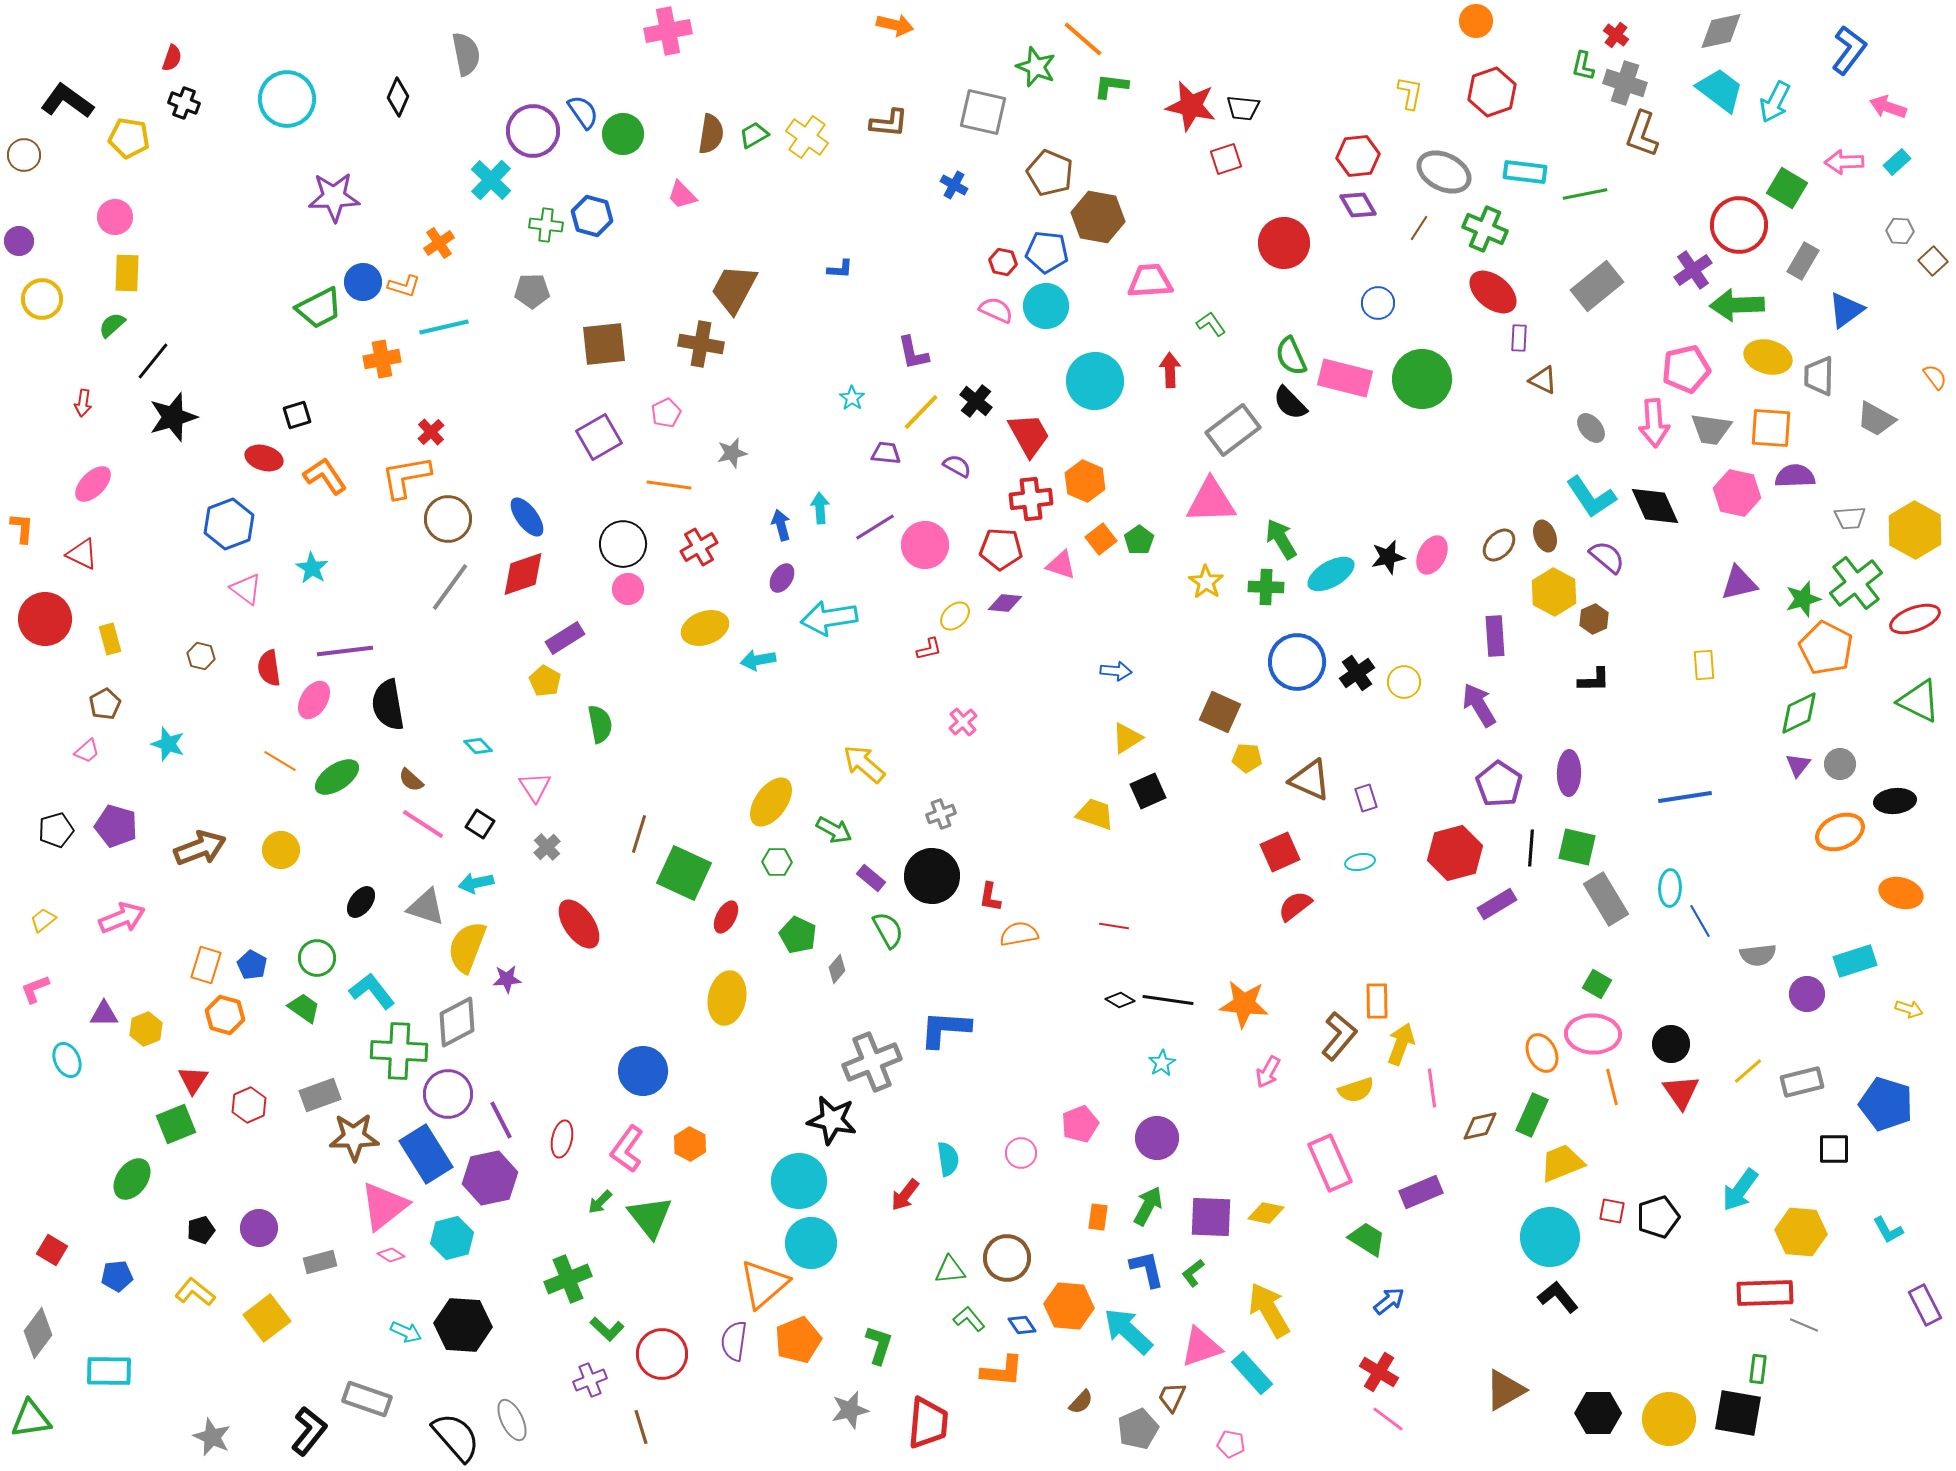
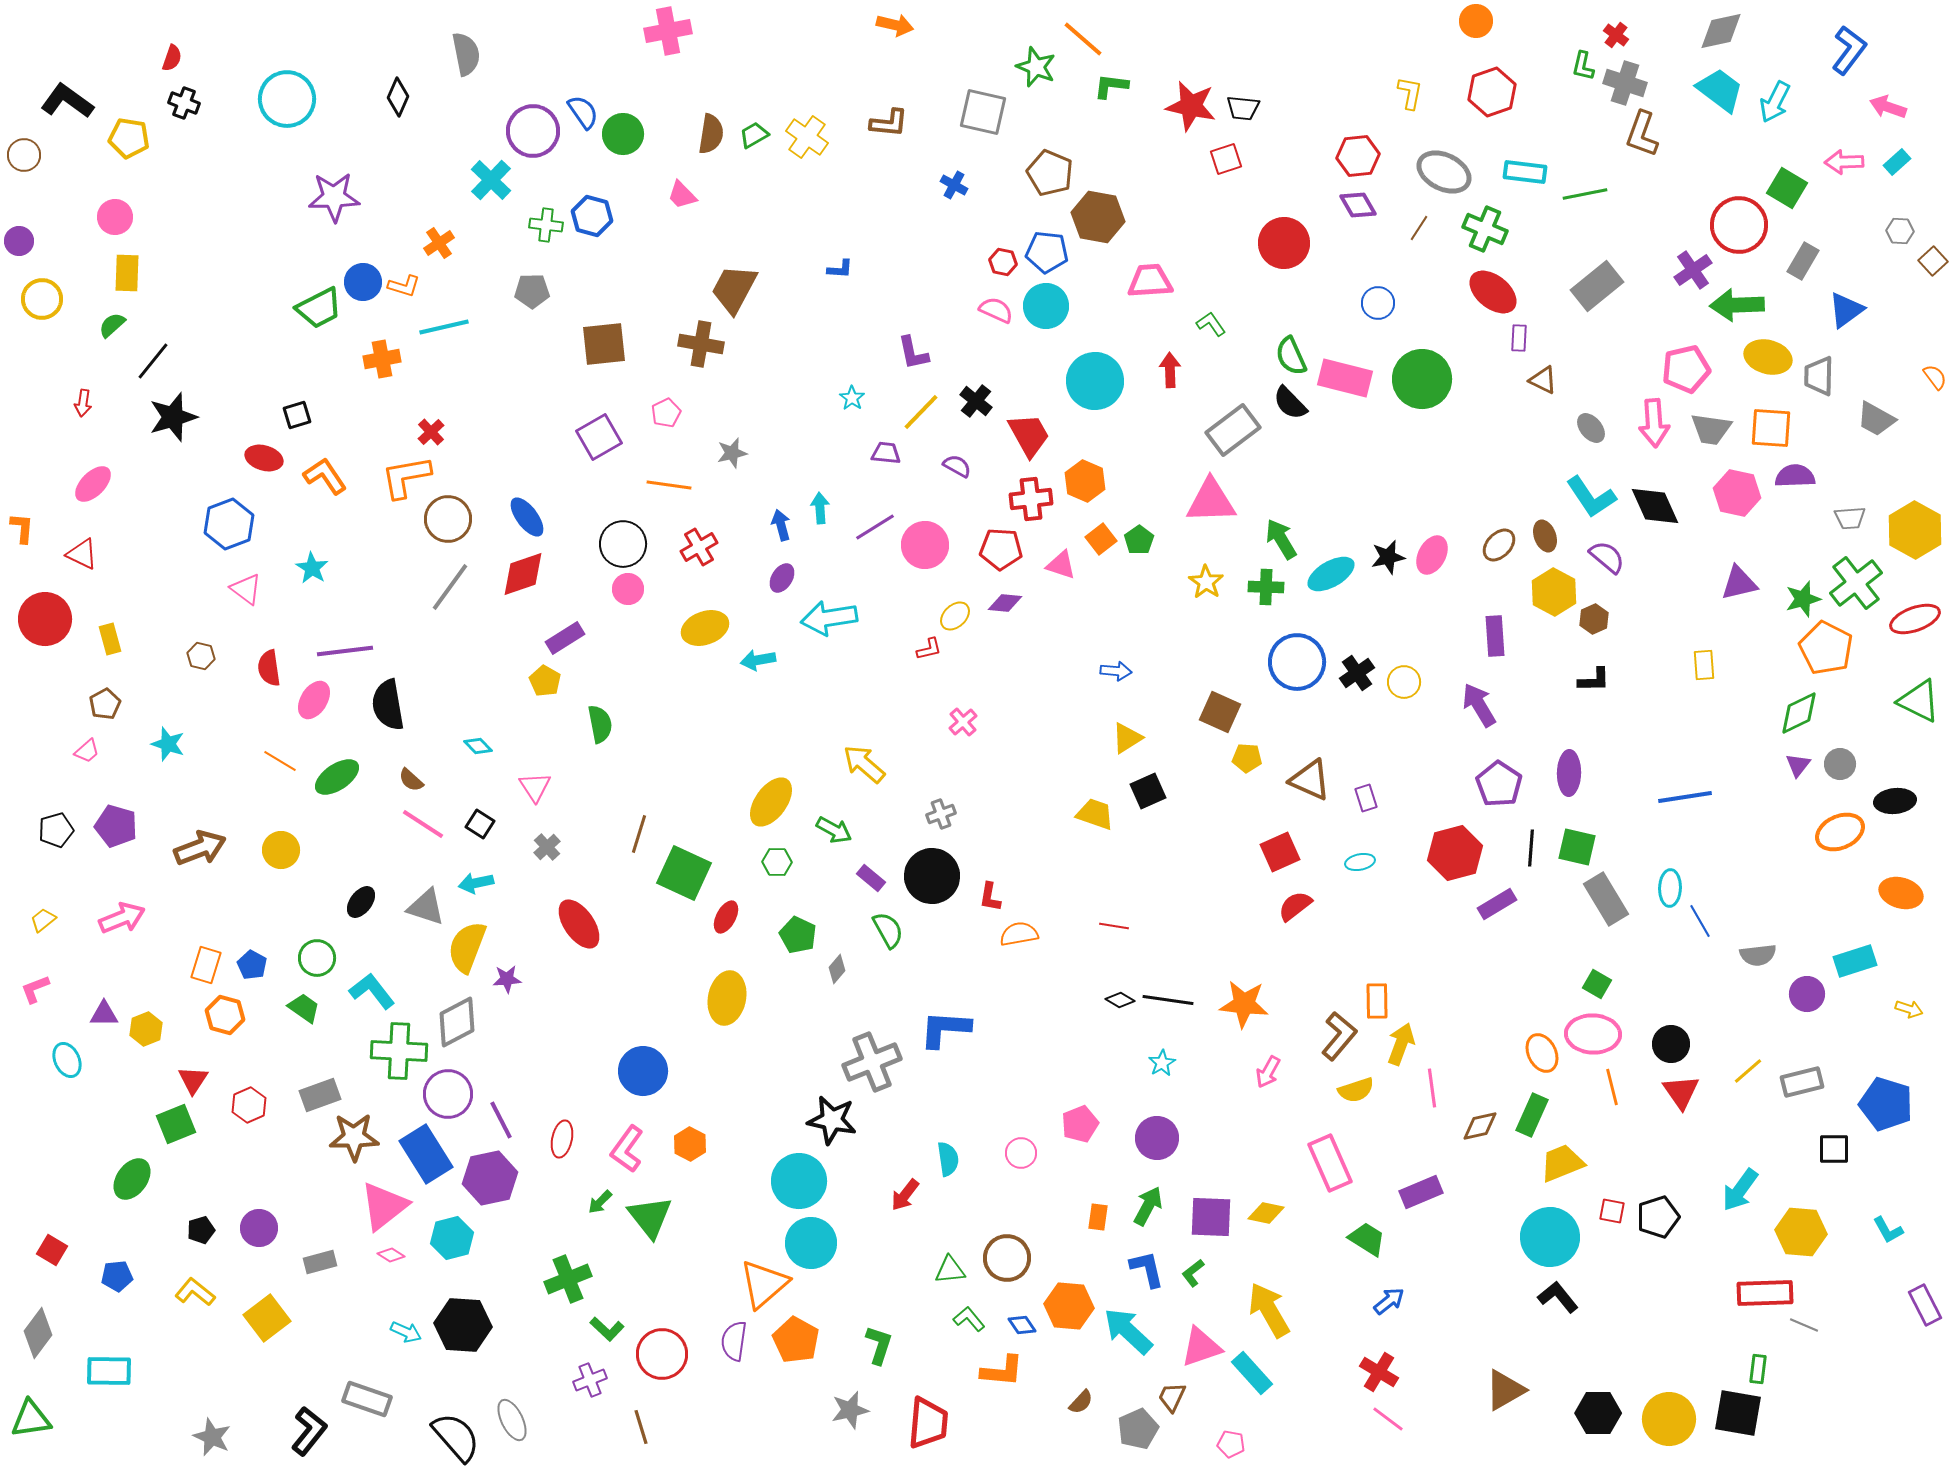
orange pentagon at (798, 1340): moved 2 px left; rotated 21 degrees counterclockwise
